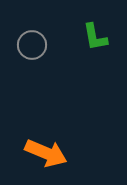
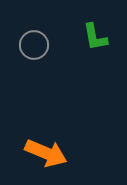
gray circle: moved 2 px right
